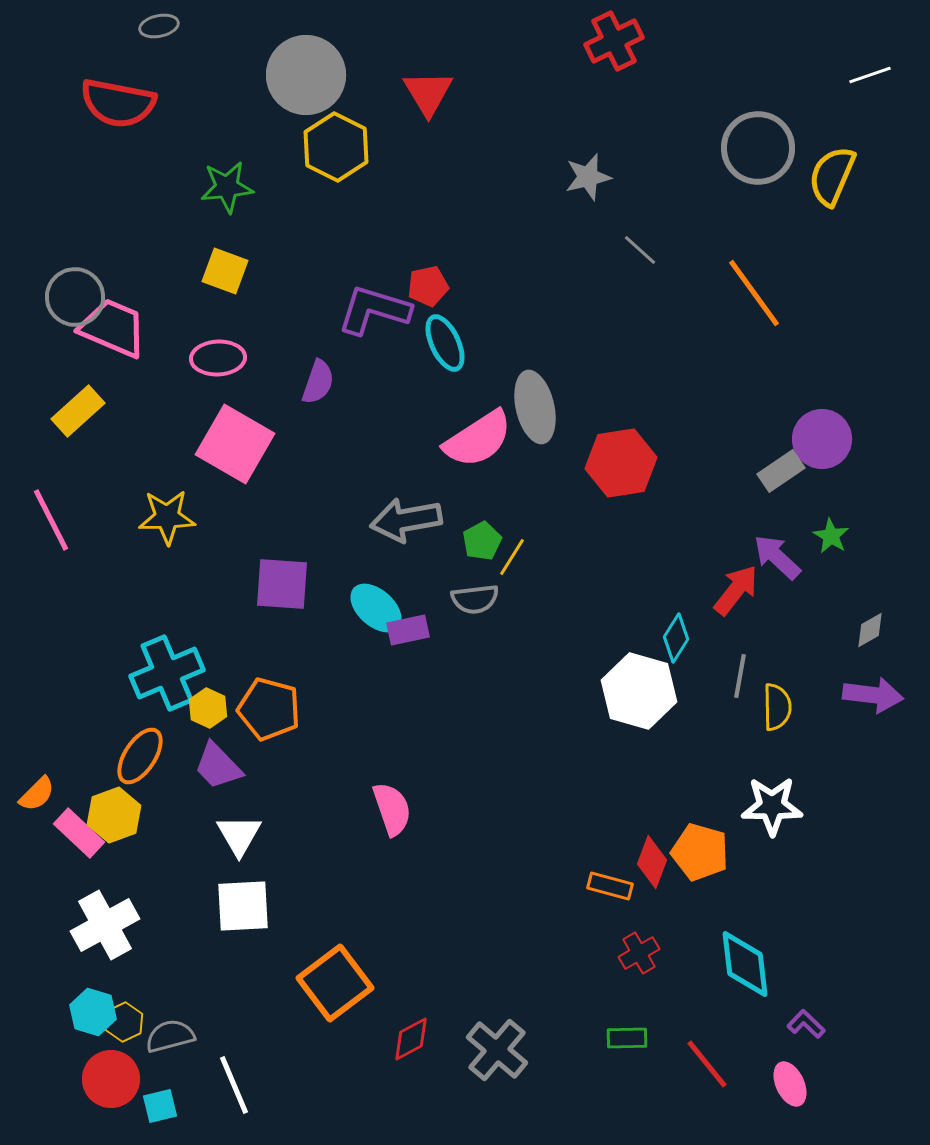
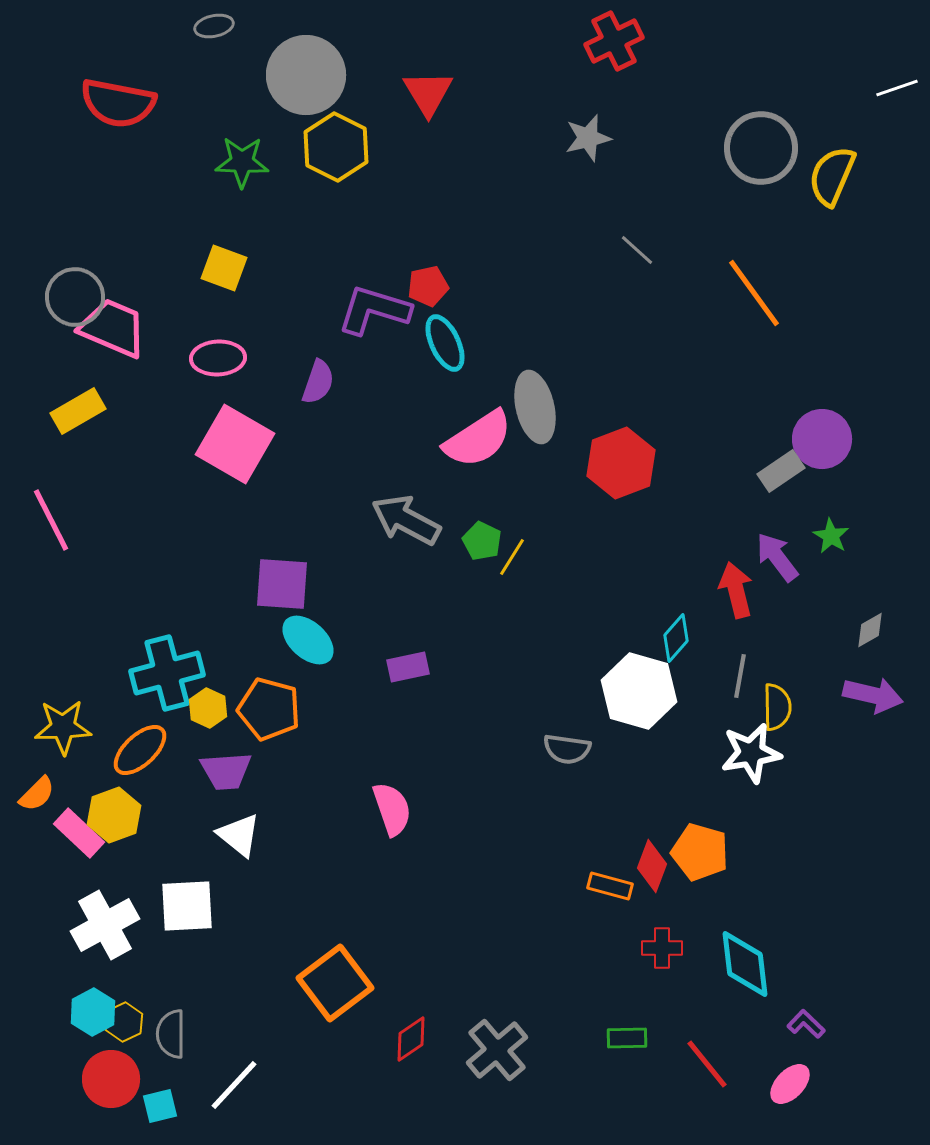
gray ellipse at (159, 26): moved 55 px right
white line at (870, 75): moved 27 px right, 13 px down
gray circle at (758, 148): moved 3 px right
gray star at (588, 177): moved 39 px up
green star at (227, 187): moved 15 px right, 25 px up; rotated 8 degrees clockwise
gray line at (640, 250): moved 3 px left
yellow square at (225, 271): moved 1 px left, 3 px up
yellow rectangle at (78, 411): rotated 12 degrees clockwise
red hexagon at (621, 463): rotated 12 degrees counterclockwise
yellow star at (167, 517): moved 104 px left, 210 px down
gray arrow at (406, 520): rotated 38 degrees clockwise
green pentagon at (482, 541): rotated 18 degrees counterclockwise
purple arrow at (777, 557): rotated 10 degrees clockwise
red arrow at (736, 590): rotated 52 degrees counterclockwise
gray semicircle at (475, 599): moved 92 px right, 150 px down; rotated 15 degrees clockwise
cyan ellipse at (376, 608): moved 68 px left, 32 px down
purple rectangle at (408, 630): moved 37 px down
cyan diamond at (676, 638): rotated 9 degrees clockwise
cyan cross at (167, 673): rotated 8 degrees clockwise
purple arrow at (873, 695): rotated 6 degrees clockwise
orange ellipse at (140, 756): moved 6 px up; rotated 14 degrees clockwise
purple trapezoid at (218, 766): moved 8 px right, 5 px down; rotated 50 degrees counterclockwise
white star at (772, 806): moved 21 px left, 53 px up; rotated 10 degrees counterclockwise
white triangle at (239, 835): rotated 21 degrees counterclockwise
red diamond at (652, 862): moved 4 px down
white square at (243, 906): moved 56 px left
red cross at (639, 953): moved 23 px right, 5 px up; rotated 30 degrees clockwise
cyan hexagon at (93, 1012): rotated 15 degrees clockwise
gray semicircle at (170, 1036): moved 1 px right, 2 px up; rotated 75 degrees counterclockwise
red diamond at (411, 1039): rotated 6 degrees counterclockwise
gray cross at (497, 1050): rotated 10 degrees clockwise
pink ellipse at (790, 1084): rotated 69 degrees clockwise
white line at (234, 1085): rotated 66 degrees clockwise
